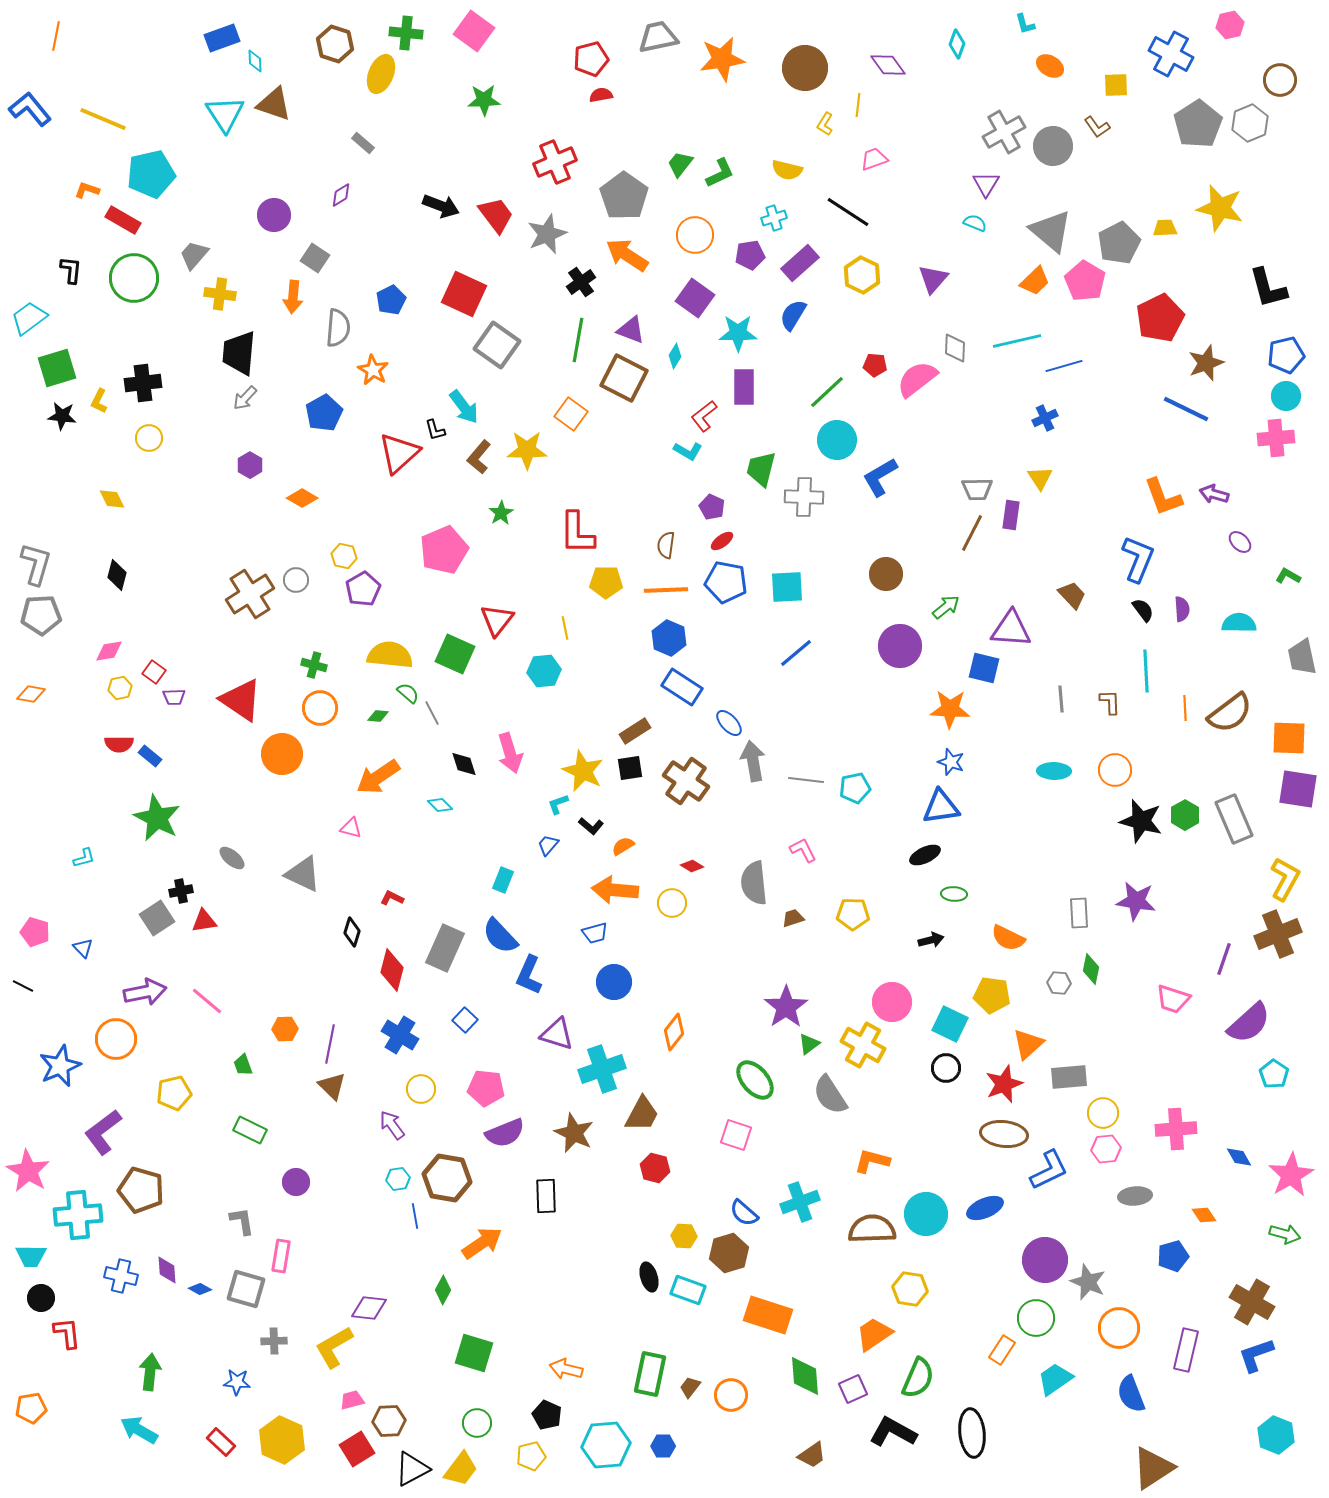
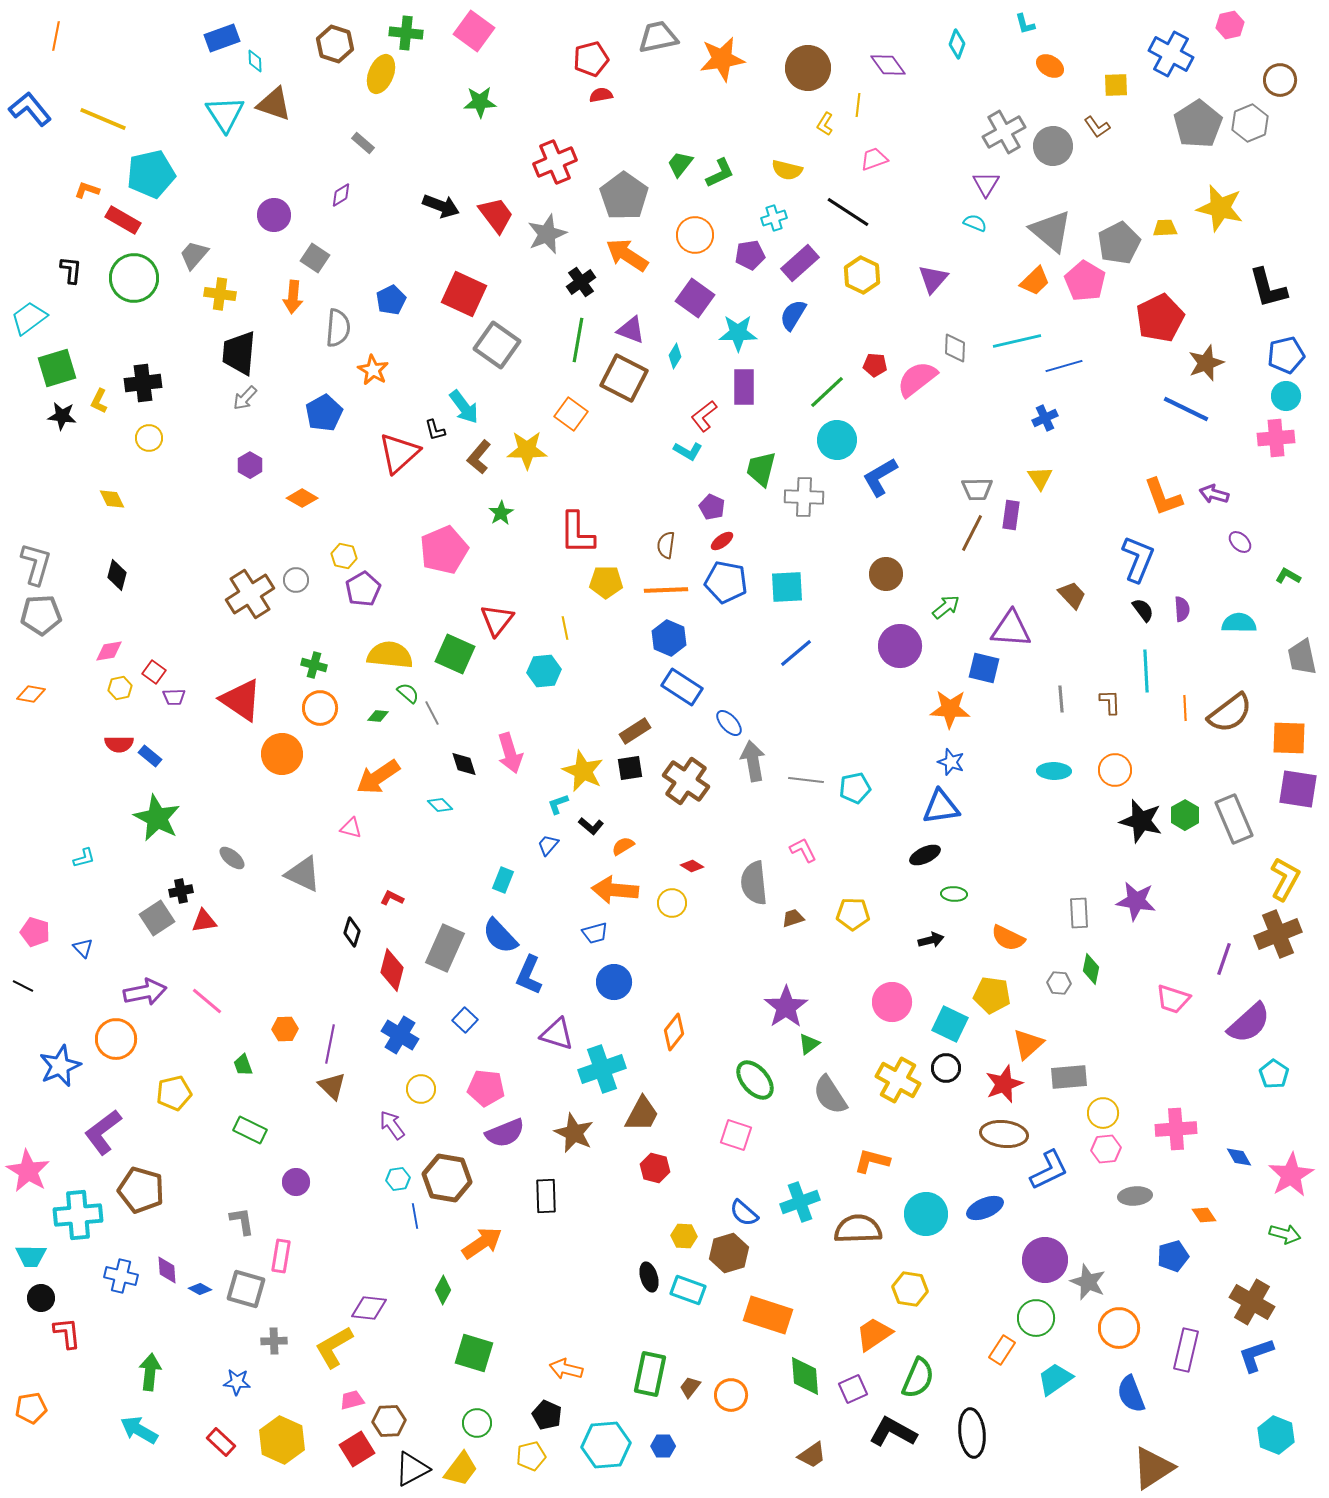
brown circle at (805, 68): moved 3 px right
green star at (484, 100): moved 4 px left, 2 px down
yellow cross at (863, 1045): moved 35 px right, 35 px down
brown semicircle at (872, 1229): moved 14 px left
